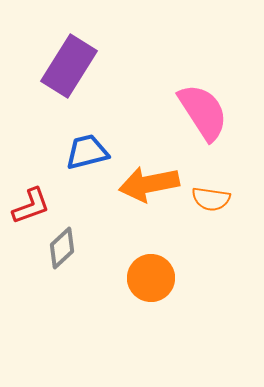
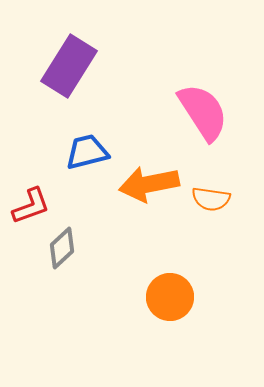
orange circle: moved 19 px right, 19 px down
